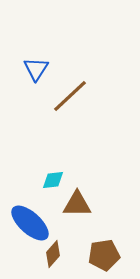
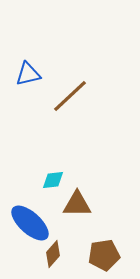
blue triangle: moved 8 px left, 5 px down; rotated 44 degrees clockwise
